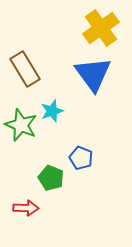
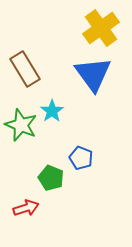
cyan star: rotated 15 degrees counterclockwise
red arrow: rotated 20 degrees counterclockwise
